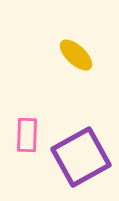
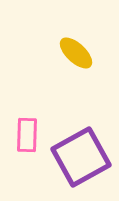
yellow ellipse: moved 2 px up
